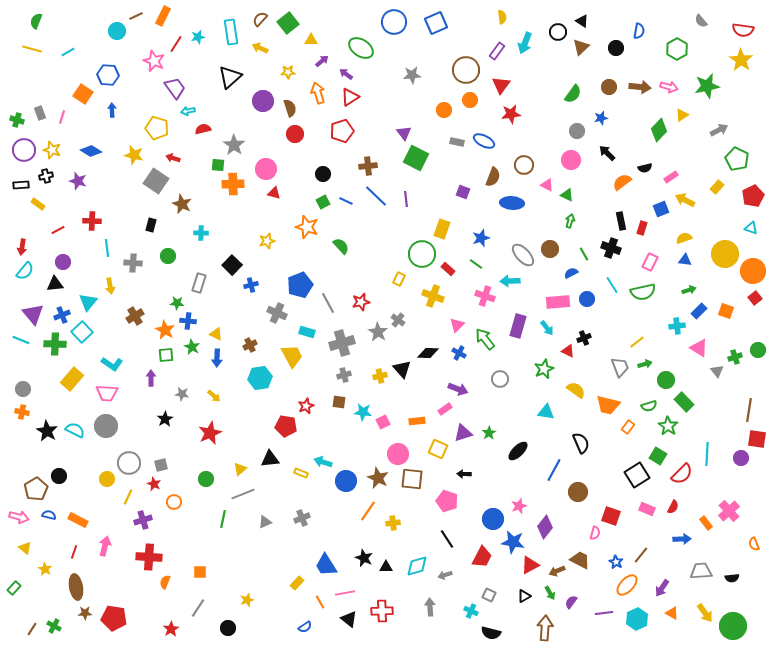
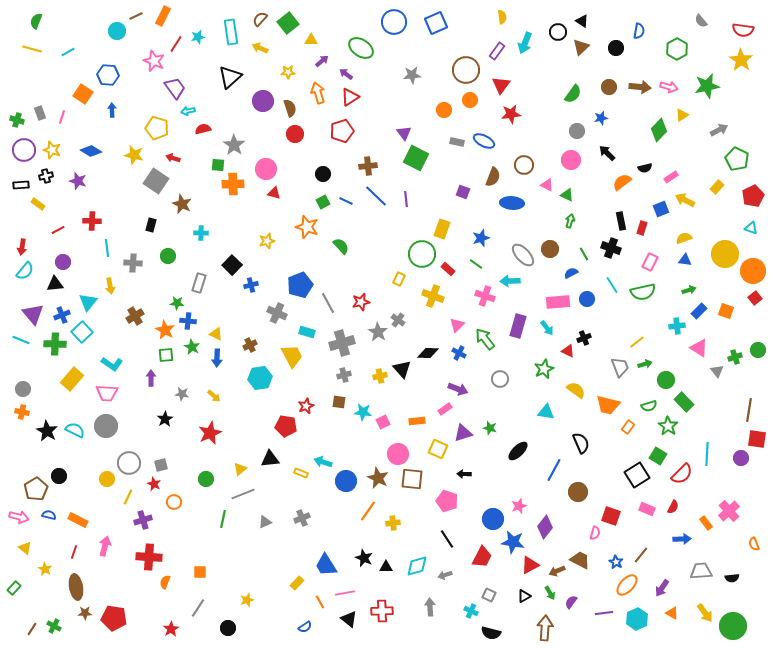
green star at (489, 433): moved 1 px right, 5 px up; rotated 24 degrees counterclockwise
